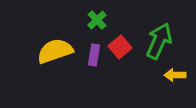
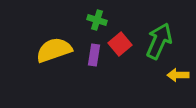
green cross: rotated 30 degrees counterclockwise
red square: moved 3 px up
yellow semicircle: moved 1 px left, 1 px up
yellow arrow: moved 3 px right
